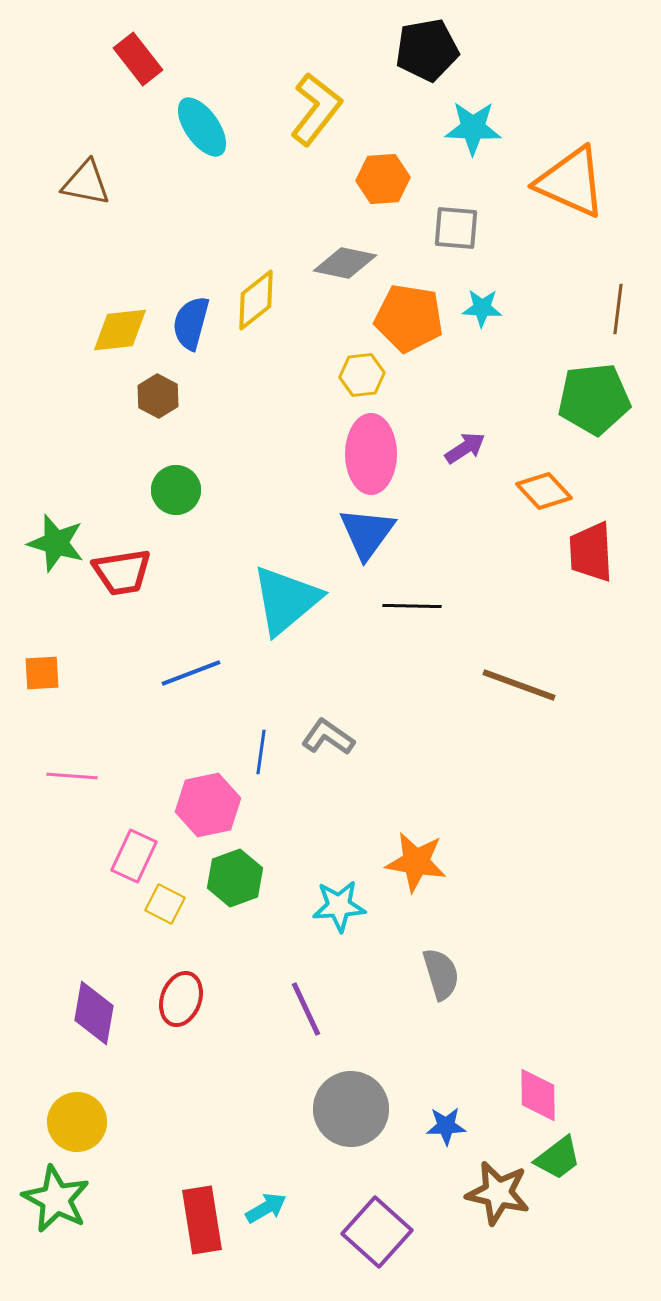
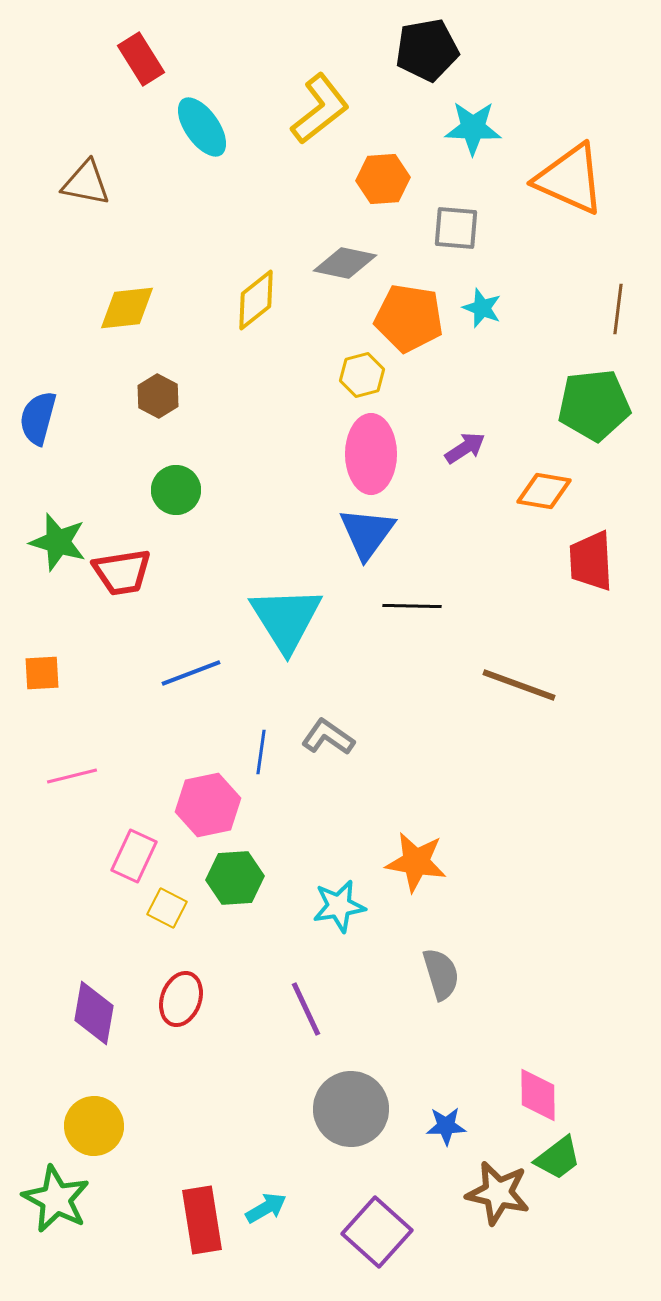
red rectangle at (138, 59): moved 3 px right; rotated 6 degrees clockwise
yellow L-shape at (316, 109): moved 4 px right; rotated 14 degrees clockwise
orange triangle at (571, 182): moved 1 px left, 3 px up
cyan star at (482, 308): rotated 18 degrees clockwise
blue semicircle at (191, 323): moved 153 px left, 95 px down
yellow diamond at (120, 330): moved 7 px right, 22 px up
yellow hexagon at (362, 375): rotated 9 degrees counterclockwise
green pentagon at (594, 399): moved 6 px down
orange diamond at (544, 491): rotated 38 degrees counterclockwise
green star at (56, 543): moved 2 px right, 1 px up
red trapezoid at (591, 552): moved 9 px down
cyan triangle at (286, 600): moved 19 px down; rotated 22 degrees counterclockwise
pink line at (72, 776): rotated 18 degrees counterclockwise
green hexagon at (235, 878): rotated 16 degrees clockwise
yellow square at (165, 904): moved 2 px right, 4 px down
cyan star at (339, 906): rotated 6 degrees counterclockwise
yellow circle at (77, 1122): moved 17 px right, 4 px down
